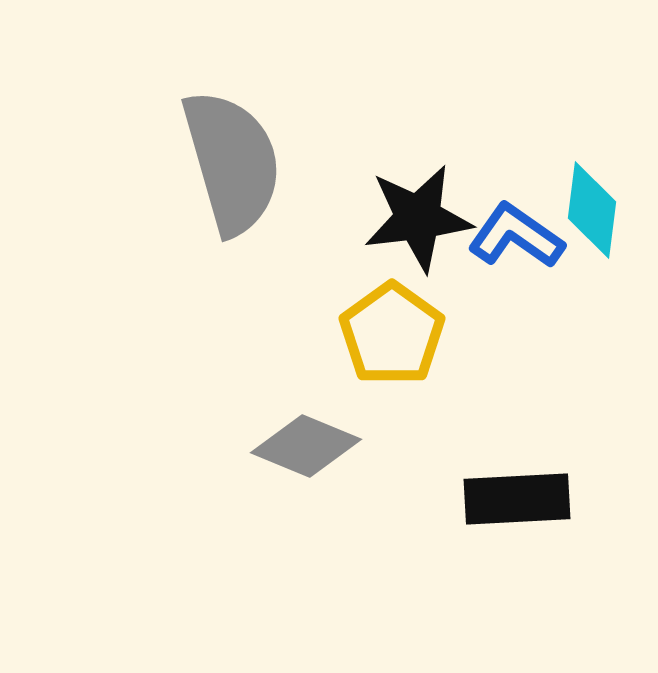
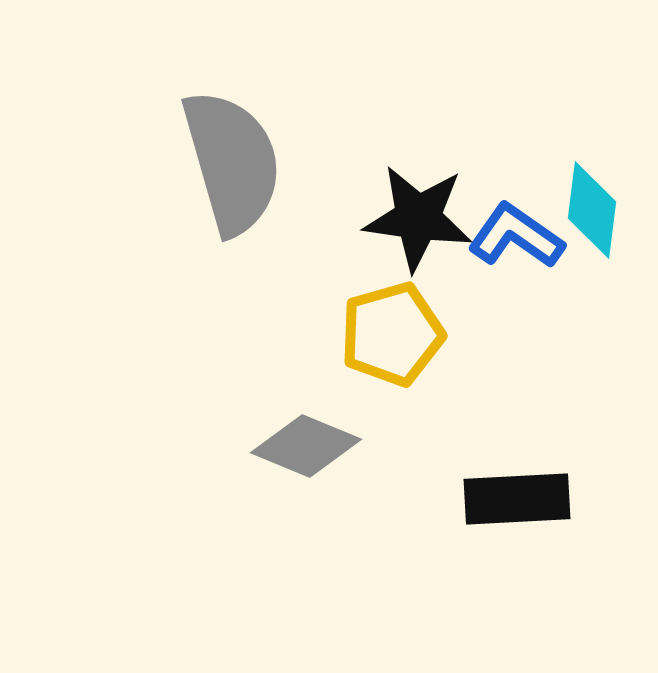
black star: rotated 15 degrees clockwise
yellow pentagon: rotated 20 degrees clockwise
